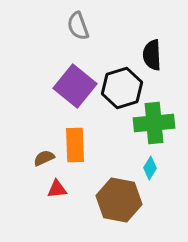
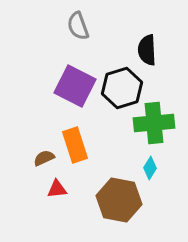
black semicircle: moved 5 px left, 5 px up
purple square: rotated 12 degrees counterclockwise
orange rectangle: rotated 16 degrees counterclockwise
